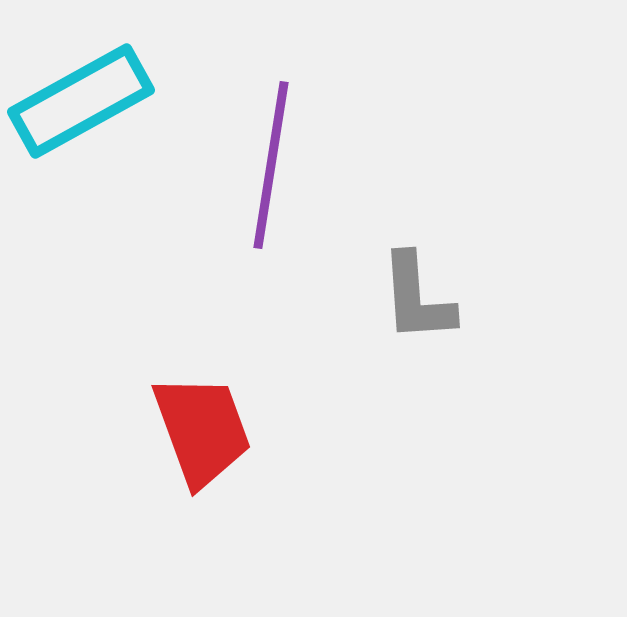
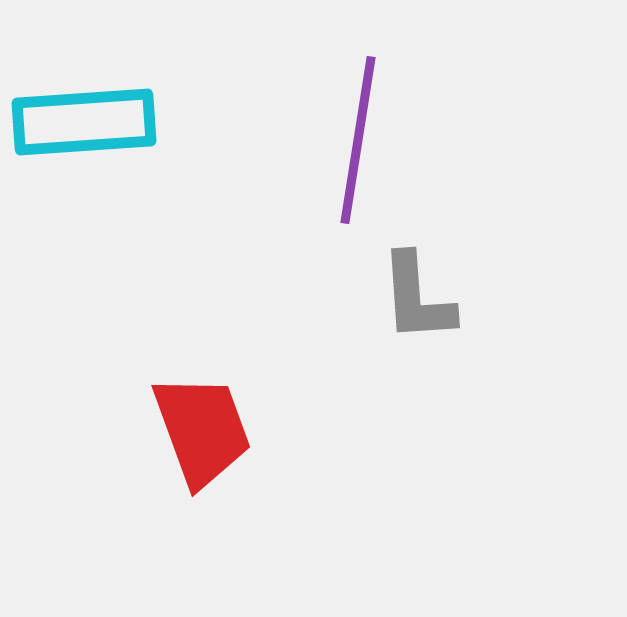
cyan rectangle: moved 3 px right, 21 px down; rotated 25 degrees clockwise
purple line: moved 87 px right, 25 px up
